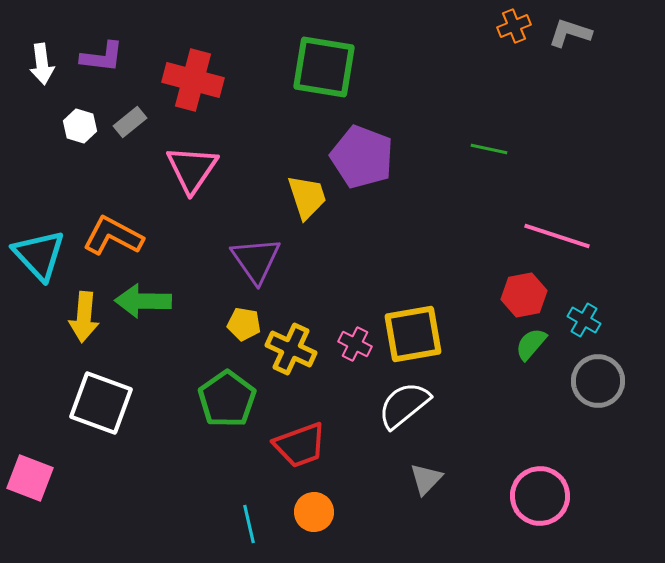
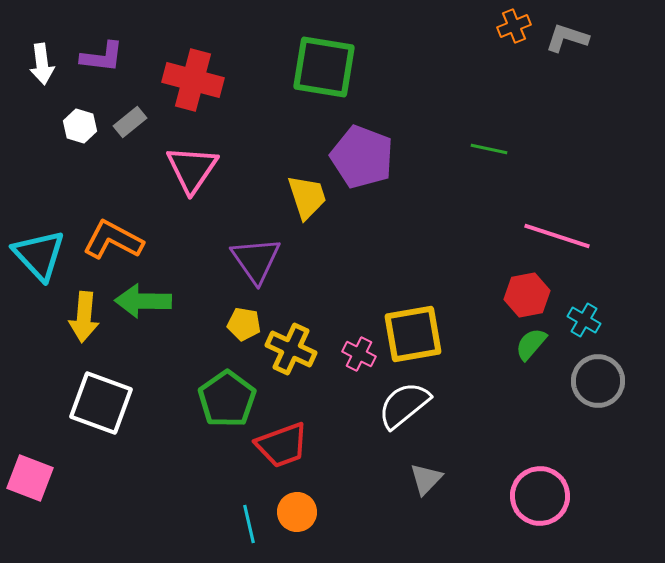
gray L-shape: moved 3 px left, 5 px down
orange L-shape: moved 4 px down
red hexagon: moved 3 px right
pink cross: moved 4 px right, 10 px down
red trapezoid: moved 18 px left
orange circle: moved 17 px left
